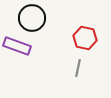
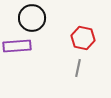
red hexagon: moved 2 px left
purple rectangle: rotated 24 degrees counterclockwise
